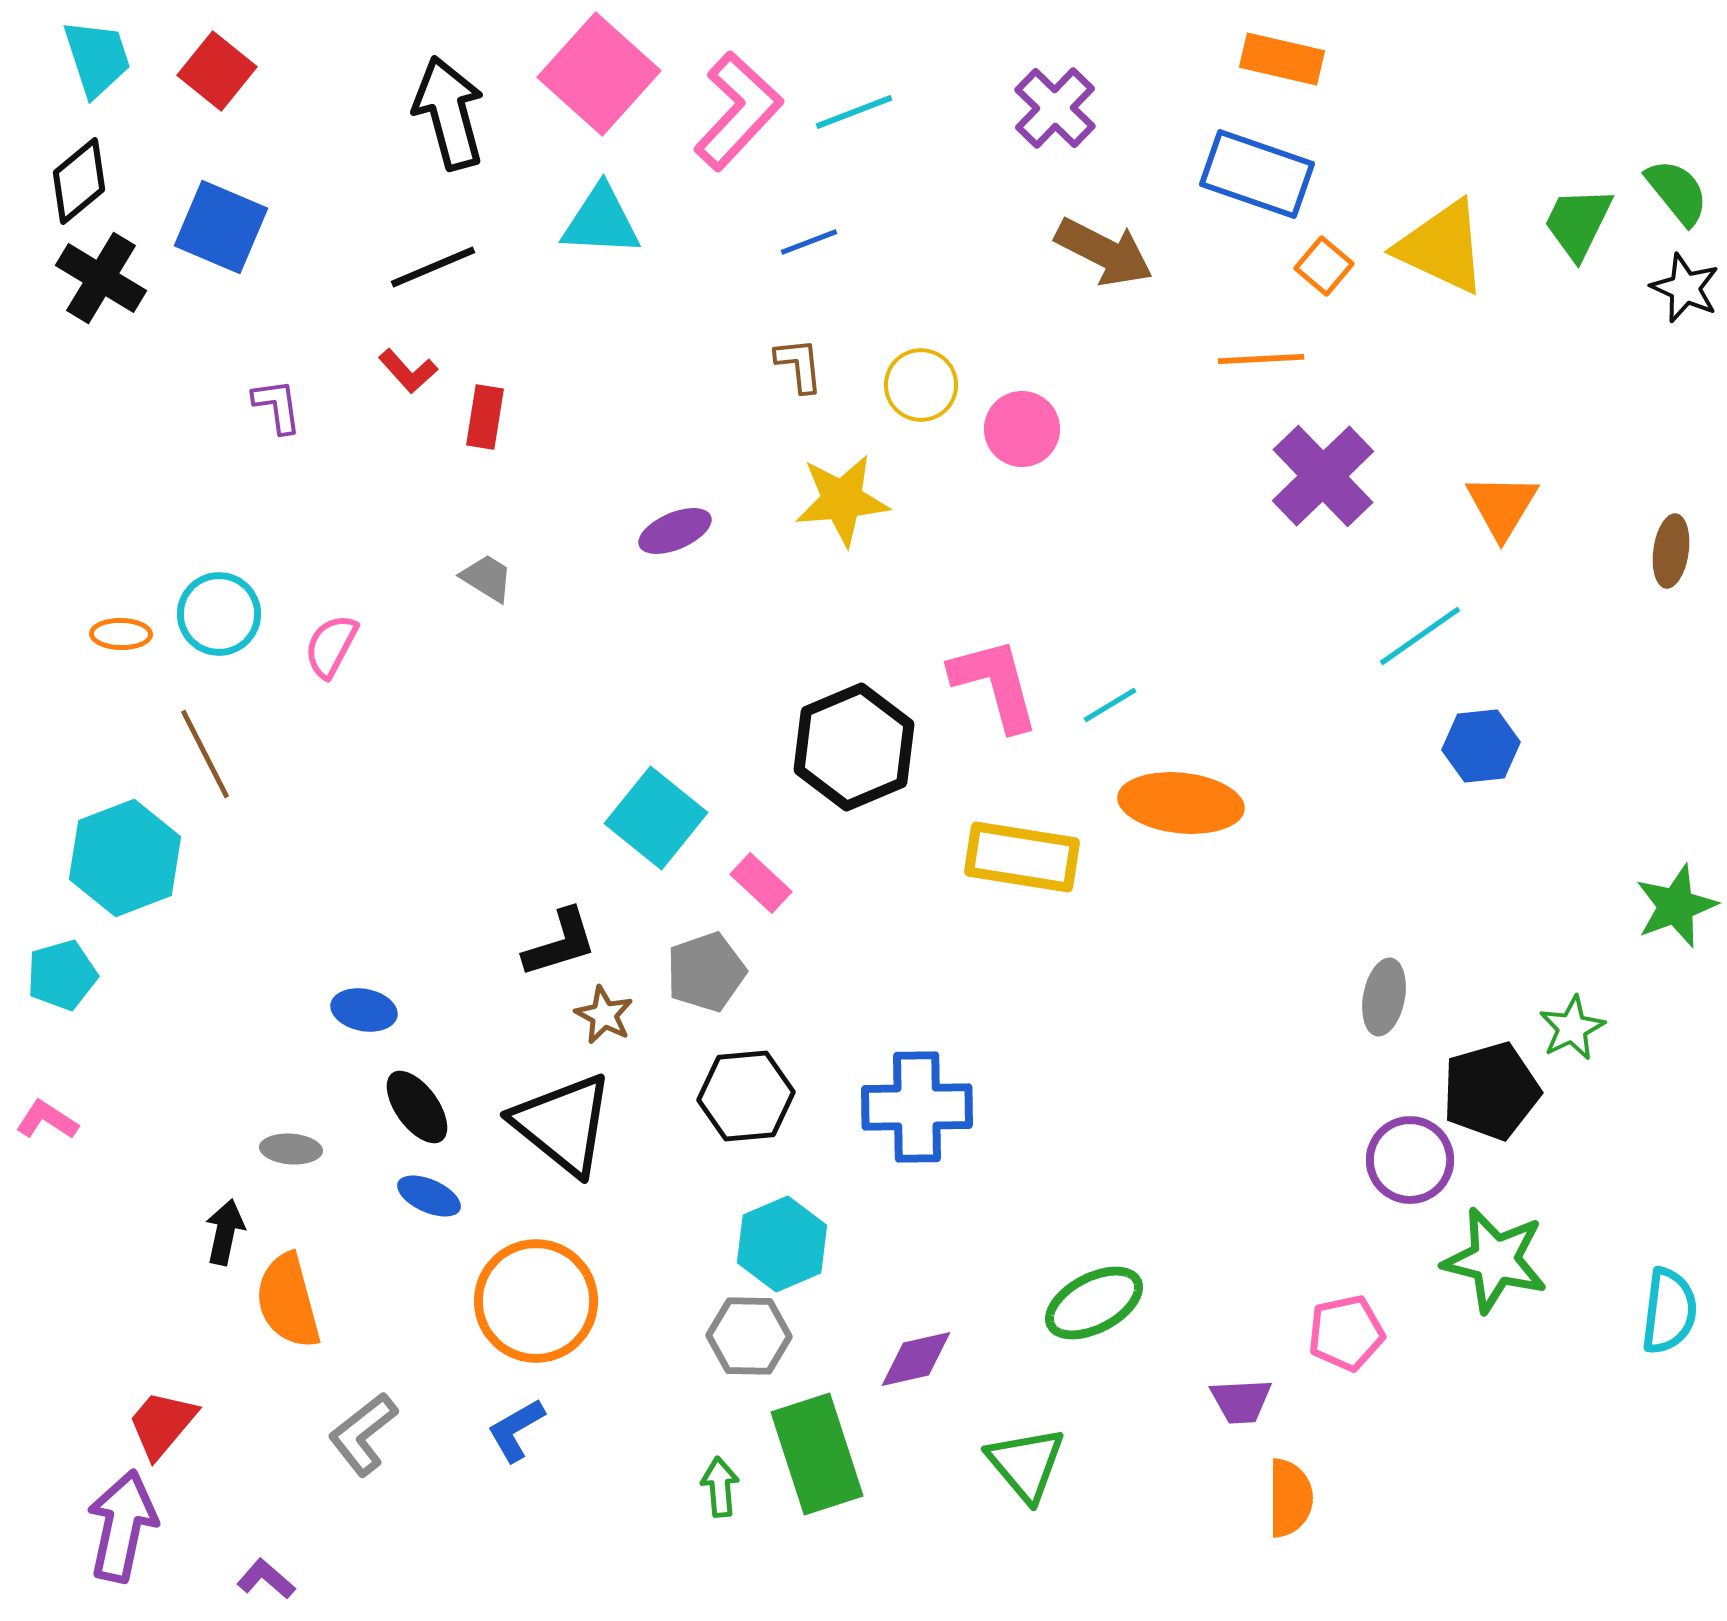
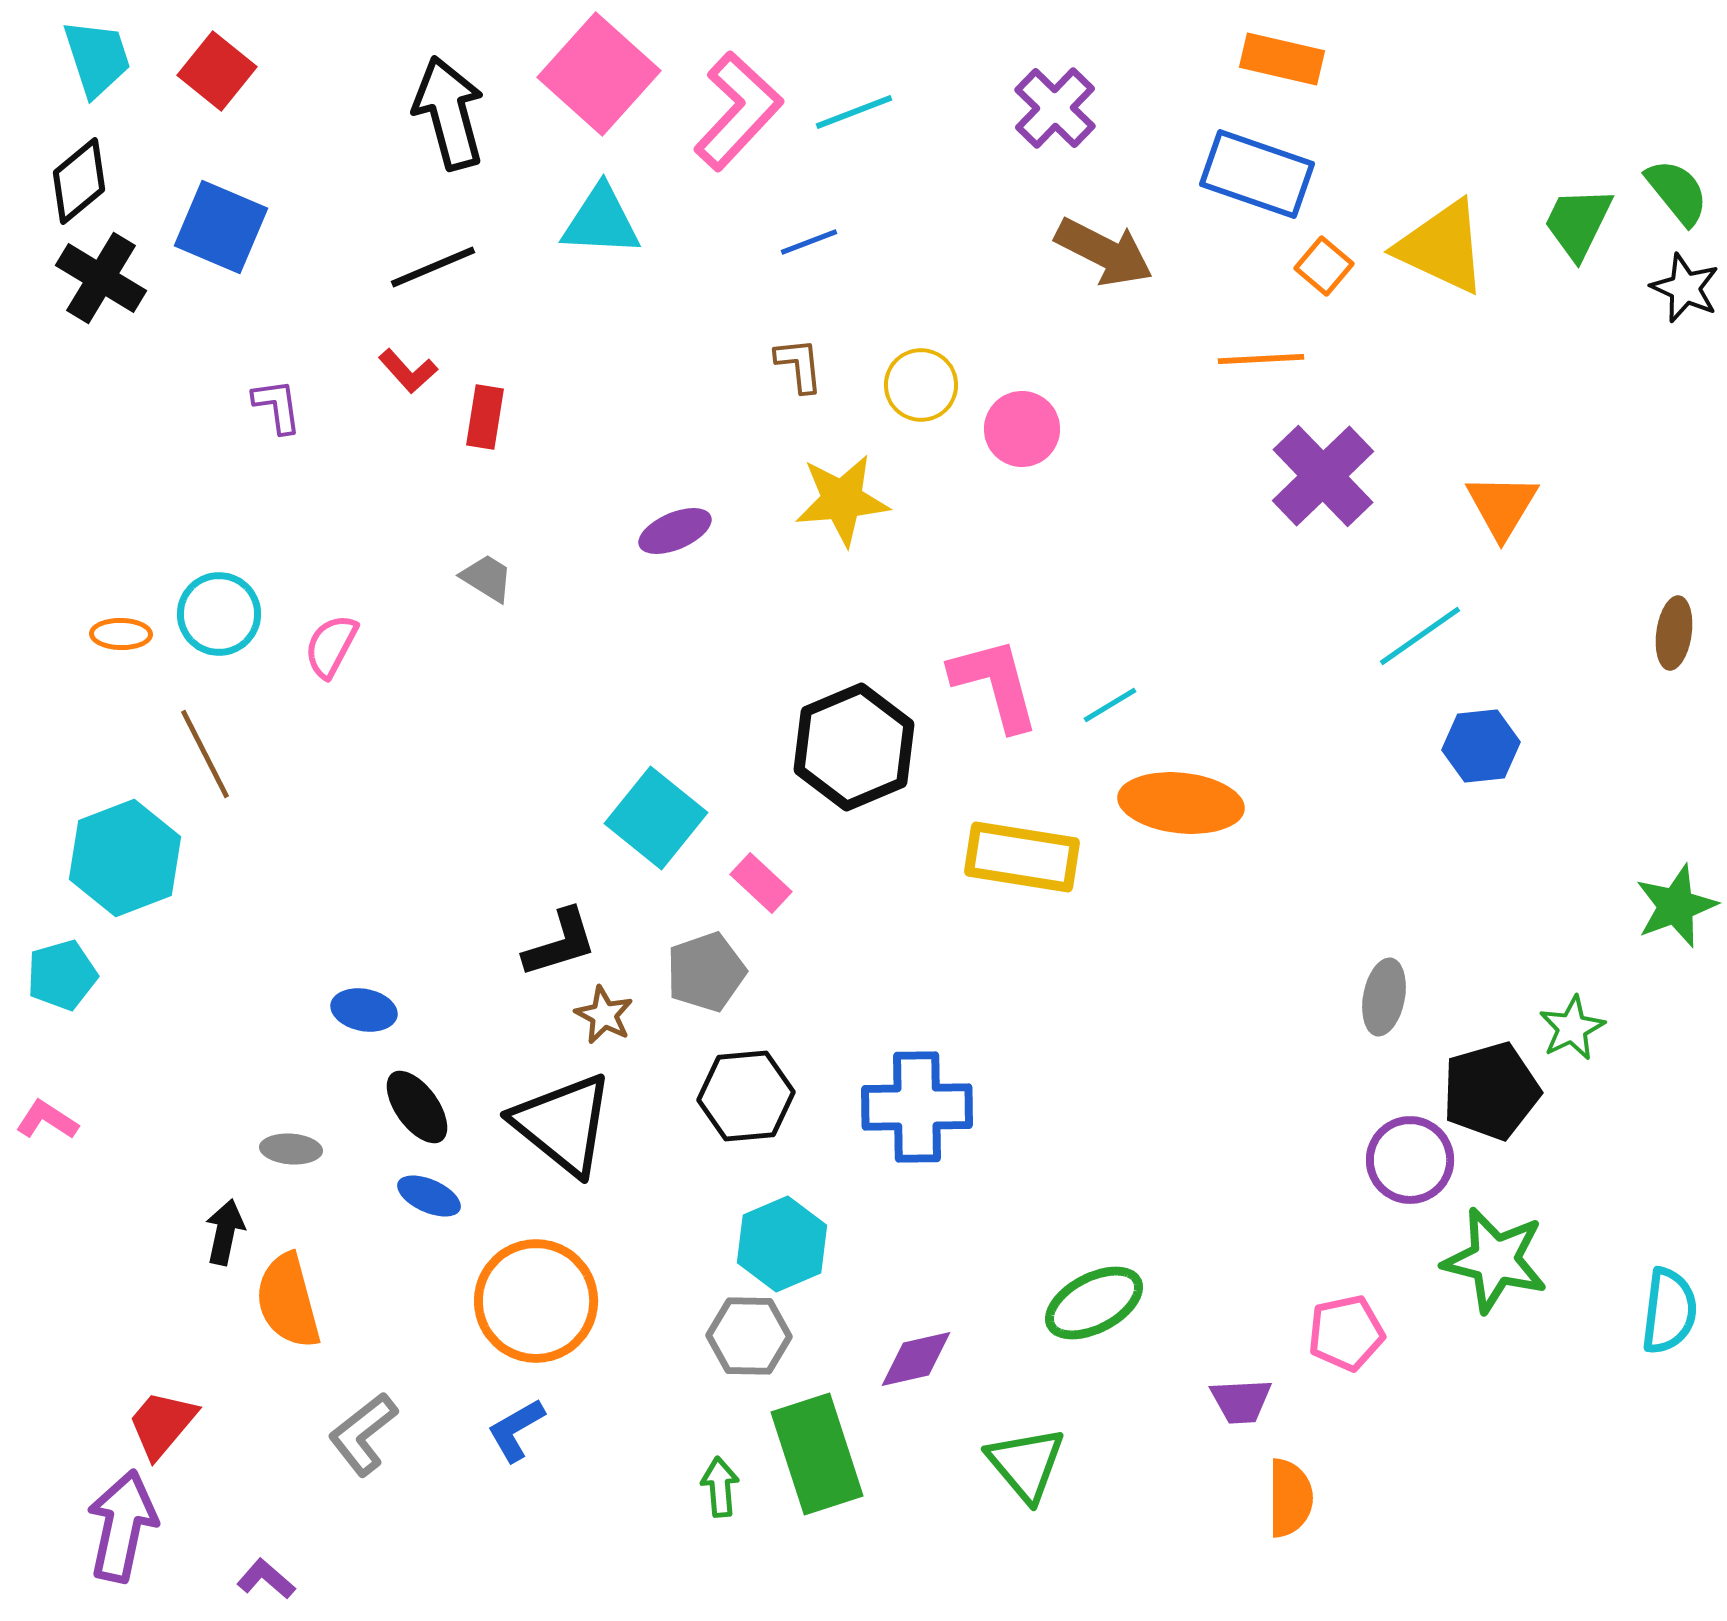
brown ellipse at (1671, 551): moved 3 px right, 82 px down
